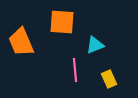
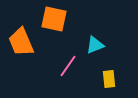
orange square: moved 8 px left, 3 px up; rotated 8 degrees clockwise
pink line: moved 7 px left, 4 px up; rotated 40 degrees clockwise
yellow rectangle: rotated 18 degrees clockwise
